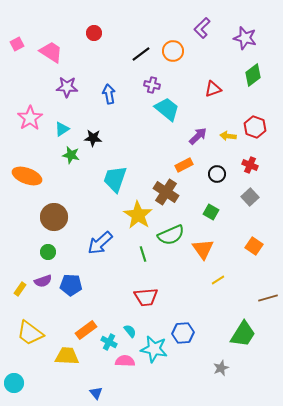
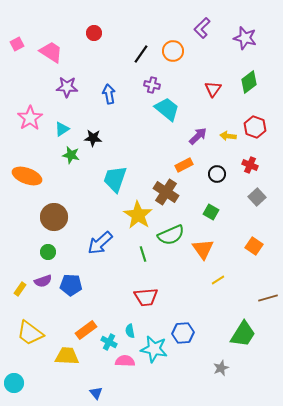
black line at (141, 54): rotated 18 degrees counterclockwise
green diamond at (253, 75): moved 4 px left, 7 px down
red triangle at (213, 89): rotated 36 degrees counterclockwise
gray square at (250, 197): moved 7 px right
cyan semicircle at (130, 331): rotated 152 degrees counterclockwise
